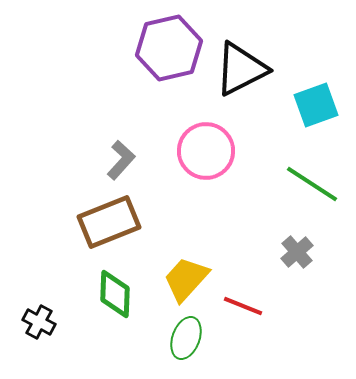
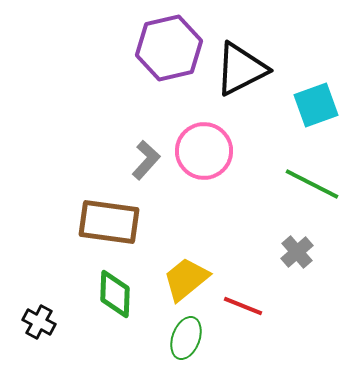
pink circle: moved 2 px left
gray L-shape: moved 25 px right
green line: rotated 6 degrees counterclockwise
brown rectangle: rotated 30 degrees clockwise
yellow trapezoid: rotated 9 degrees clockwise
